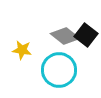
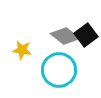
black square: rotated 15 degrees clockwise
